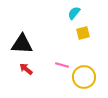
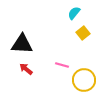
yellow square: rotated 24 degrees counterclockwise
yellow circle: moved 3 px down
